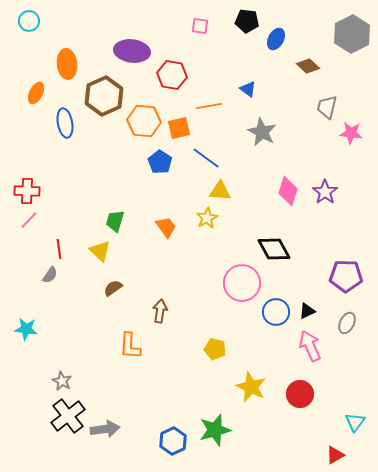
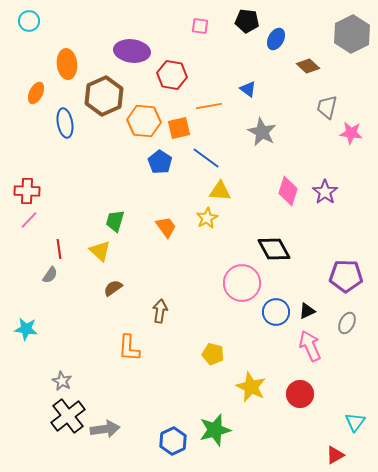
orange L-shape at (130, 346): moved 1 px left, 2 px down
yellow pentagon at (215, 349): moved 2 px left, 5 px down
